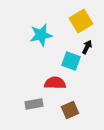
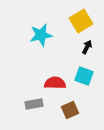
cyan square: moved 13 px right, 15 px down
